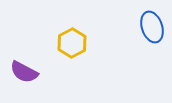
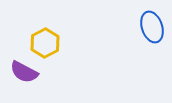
yellow hexagon: moved 27 px left
